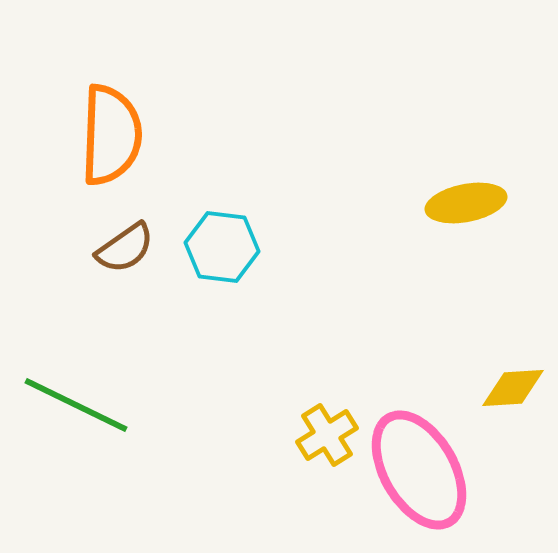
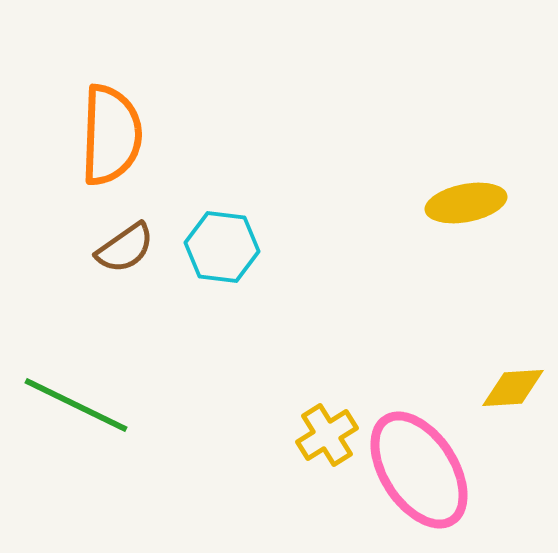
pink ellipse: rotated 3 degrees counterclockwise
